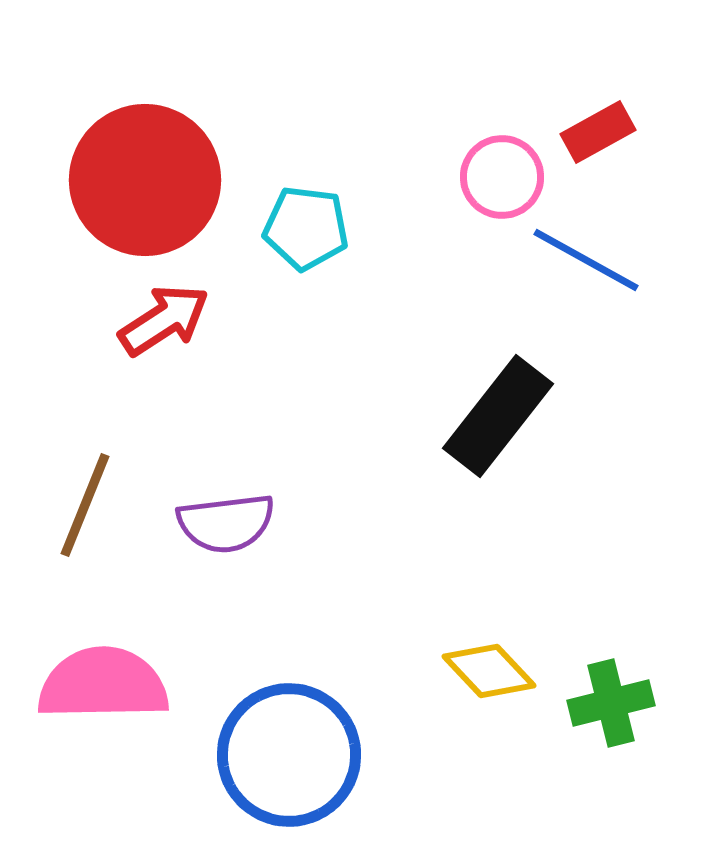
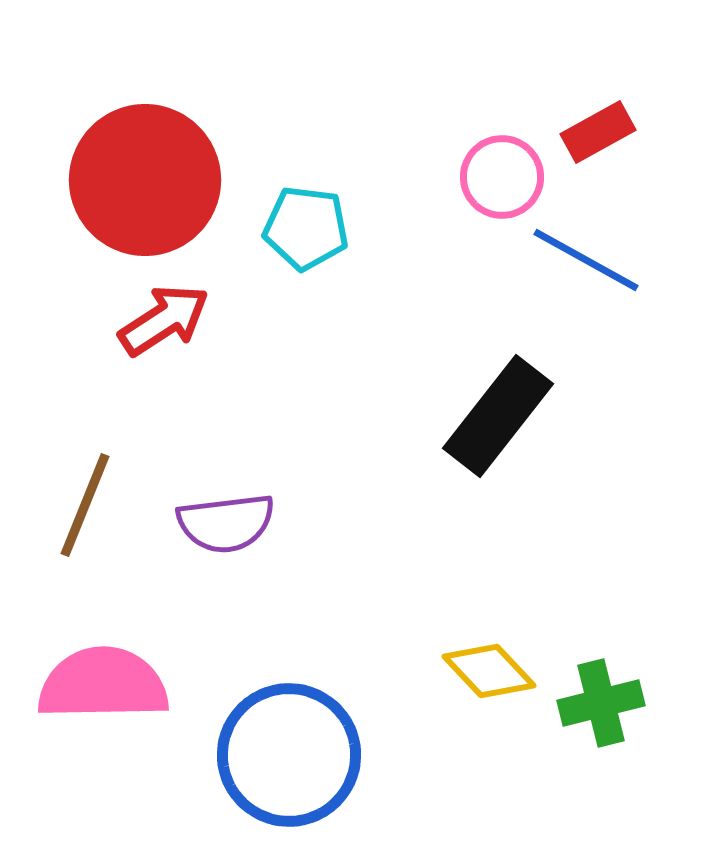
green cross: moved 10 px left
